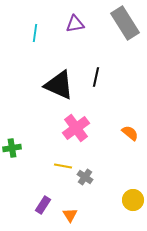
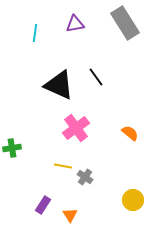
black line: rotated 48 degrees counterclockwise
